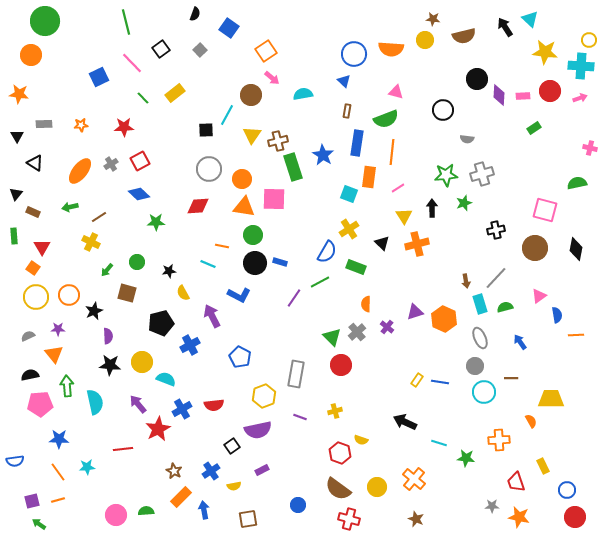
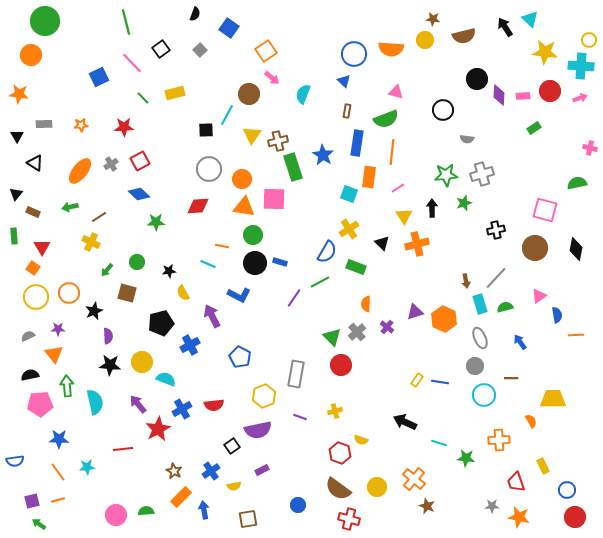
yellow rectangle at (175, 93): rotated 24 degrees clockwise
cyan semicircle at (303, 94): rotated 60 degrees counterclockwise
brown circle at (251, 95): moved 2 px left, 1 px up
orange circle at (69, 295): moved 2 px up
cyan circle at (484, 392): moved 3 px down
yellow trapezoid at (551, 399): moved 2 px right
brown star at (416, 519): moved 11 px right, 13 px up
